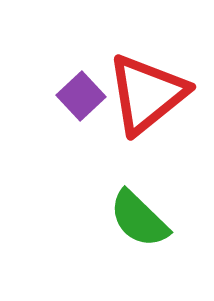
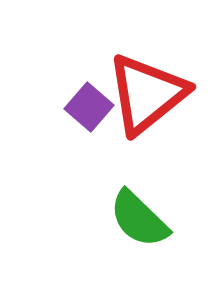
purple square: moved 8 px right, 11 px down; rotated 6 degrees counterclockwise
